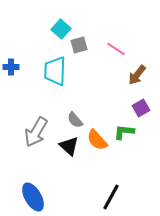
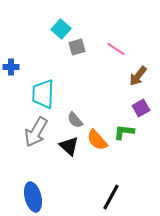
gray square: moved 2 px left, 2 px down
cyan trapezoid: moved 12 px left, 23 px down
brown arrow: moved 1 px right, 1 px down
blue ellipse: rotated 16 degrees clockwise
